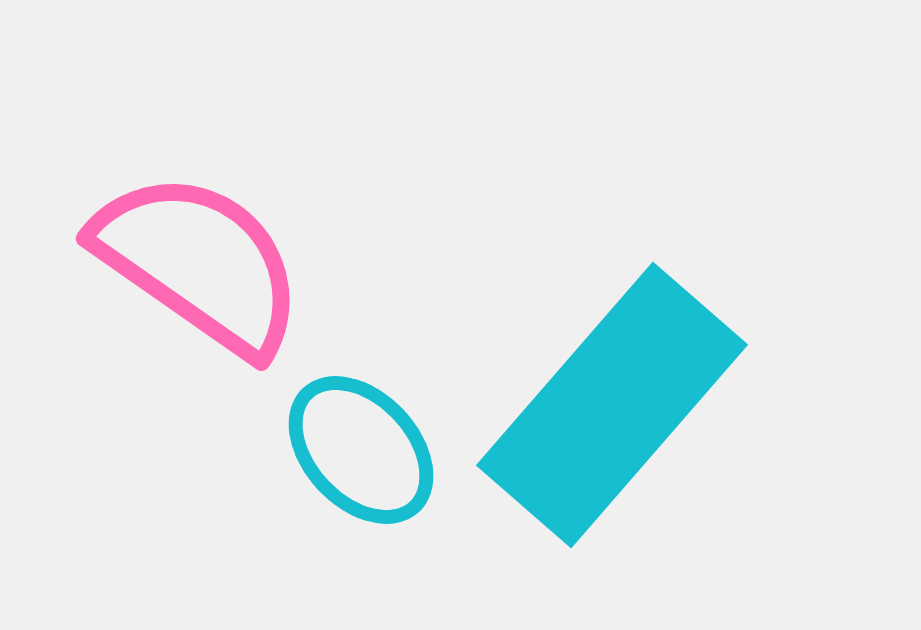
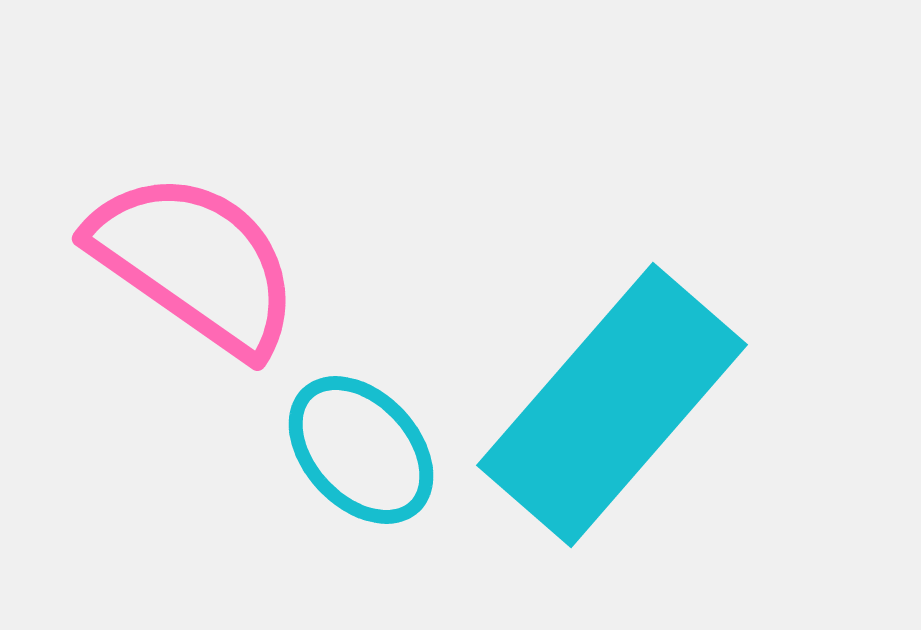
pink semicircle: moved 4 px left
